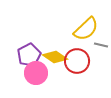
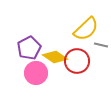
purple pentagon: moved 7 px up
